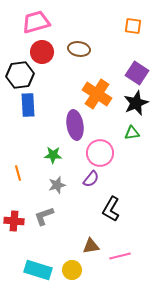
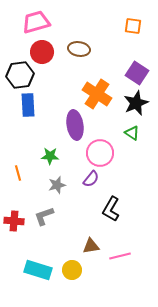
green triangle: rotated 42 degrees clockwise
green star: moved 3 px left, 1 px down
